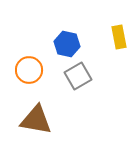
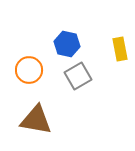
yellow rectangle: moved 1 px right, 12 px down
